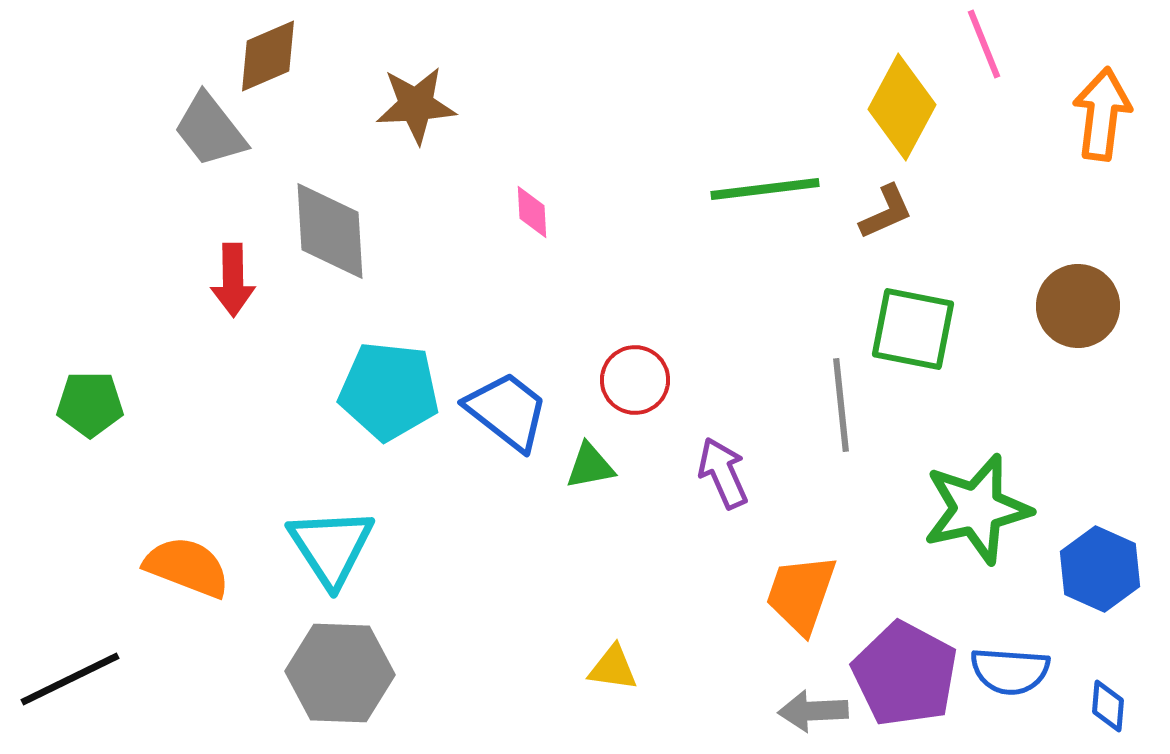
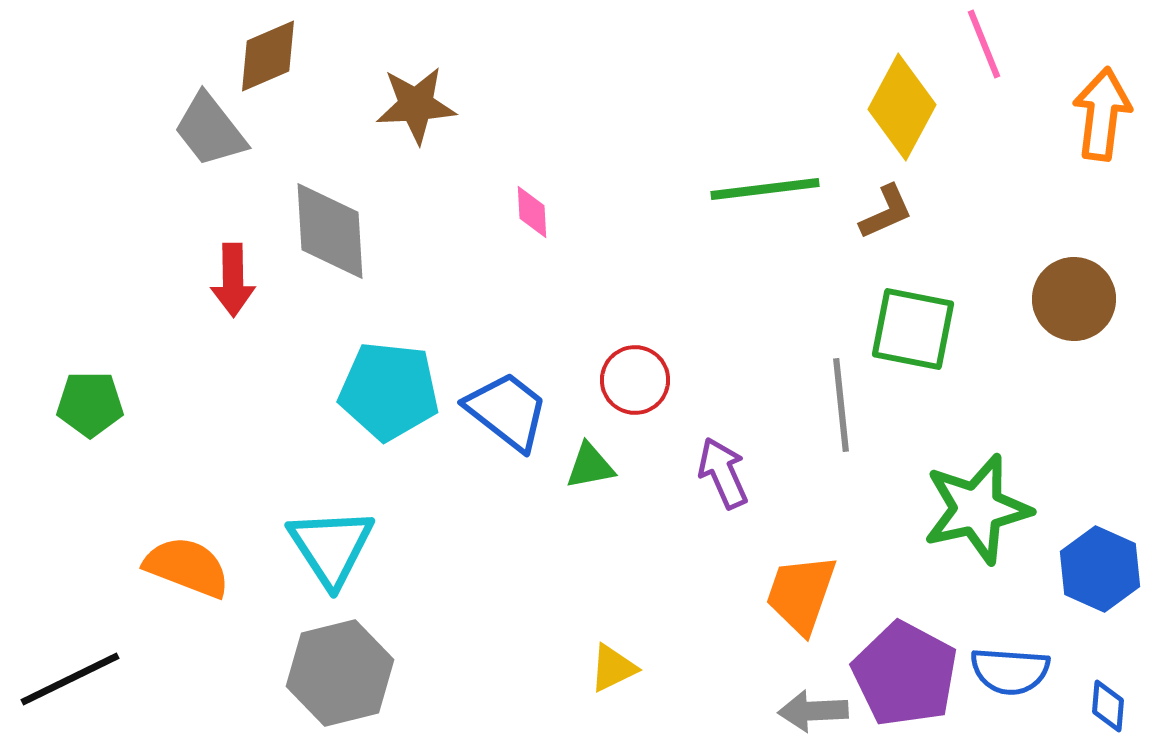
brown circle: moved 4 px left, 7 px up
yellow triangle: rotated 34 degrees counterclockwise
gray hexagon: rotated 16 degrees counterclockwise
